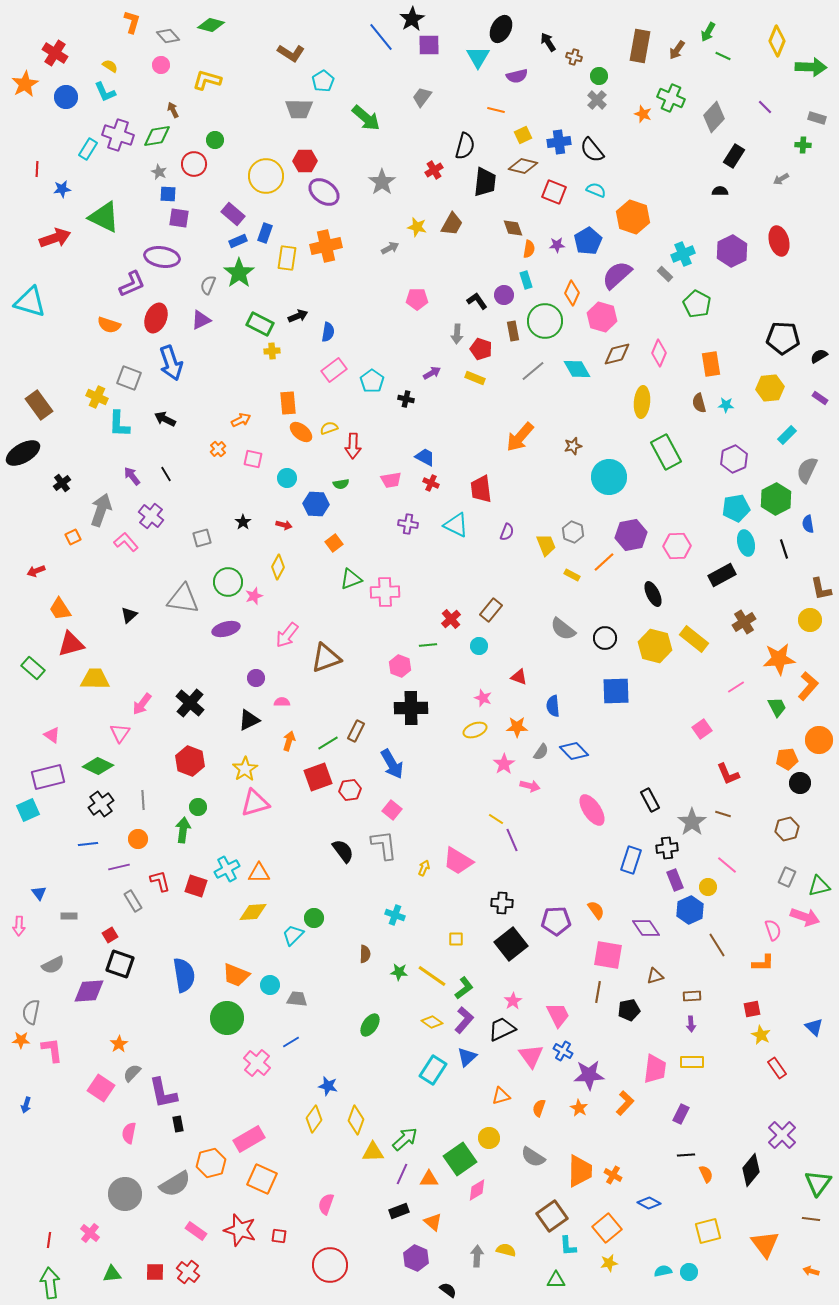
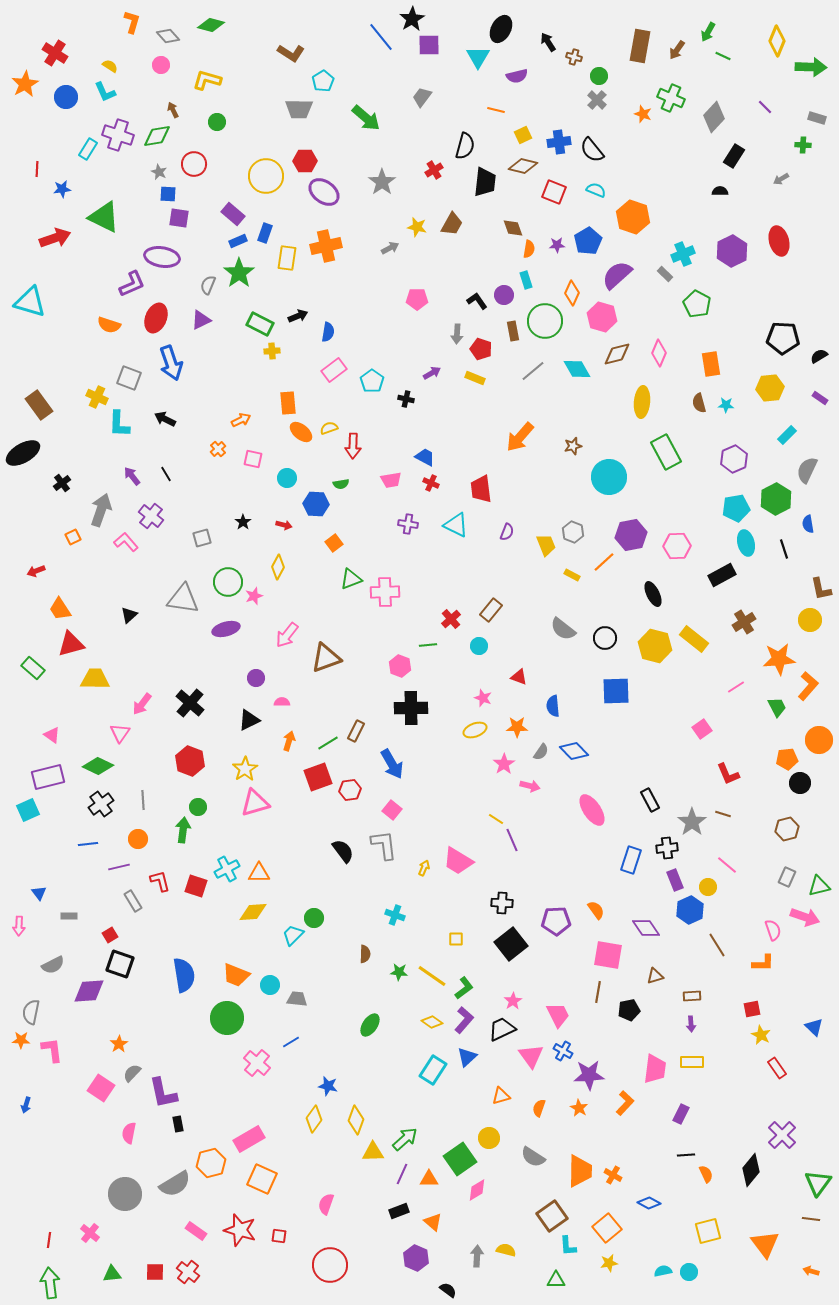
green circle at (215, 140): moved 2 px right, 18 px up
